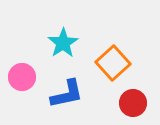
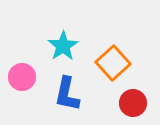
cyan star: moved 3 px down
blue L-shape: rotated 114 degrees clockwise
